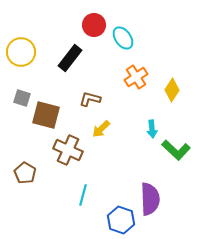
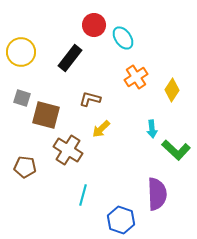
brown cross: rotated 8 degrees clockwise
brown pentagon: moved 6 px up; rotated 25 degrees counterclockwise
purple semicircle: moved 7 px right, 5 px up
